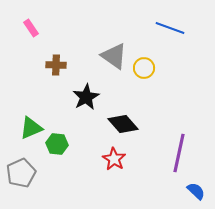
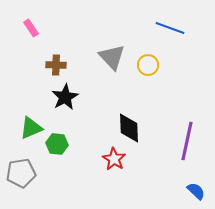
gray triangle: moved 2 px left, 1 px down; rotated 12 degrees clockwise
yellow circle: moved 4 px right, 3 px up
black star: moved 21 px left
black diamond: moved 6 px right, 4 px down; rotated 40 degrees clockwise
purple line: moved 8 px right, 12 px up
gray pentagon: rotated 16 degrees clockwise
